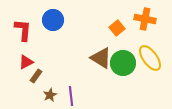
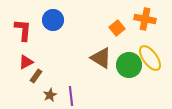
green circle: moved 6 px right, 2 px down
